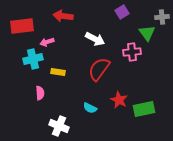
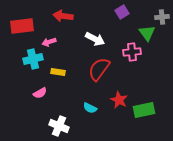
pink arrow: moved 2 px right
pink semicircle: rotated 64 degrees clockwise
green rectangle: moved 1 px down
